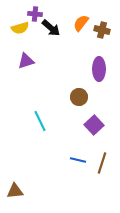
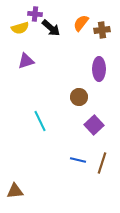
brown cross: rotated 21 degrees counterclockwise
